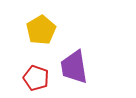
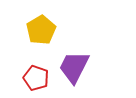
purple trapezoid: rotated 36 degrees clockwise
